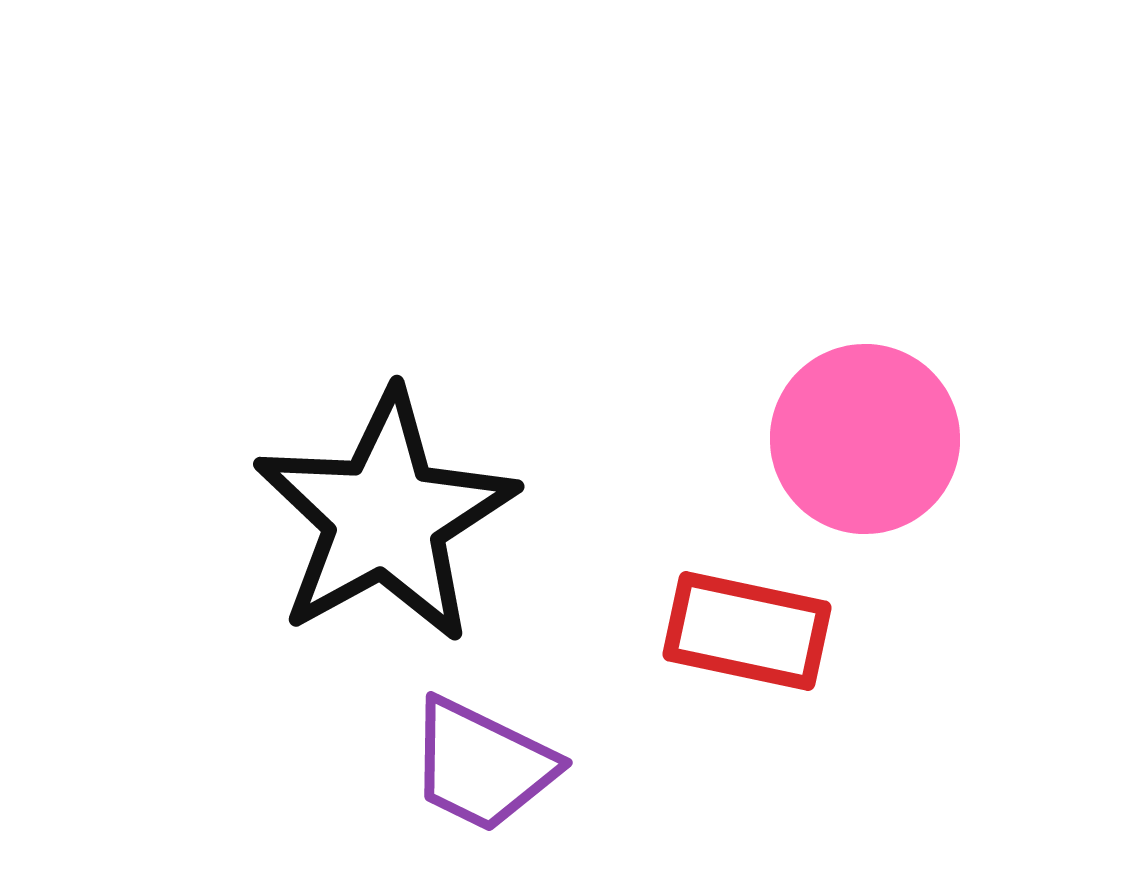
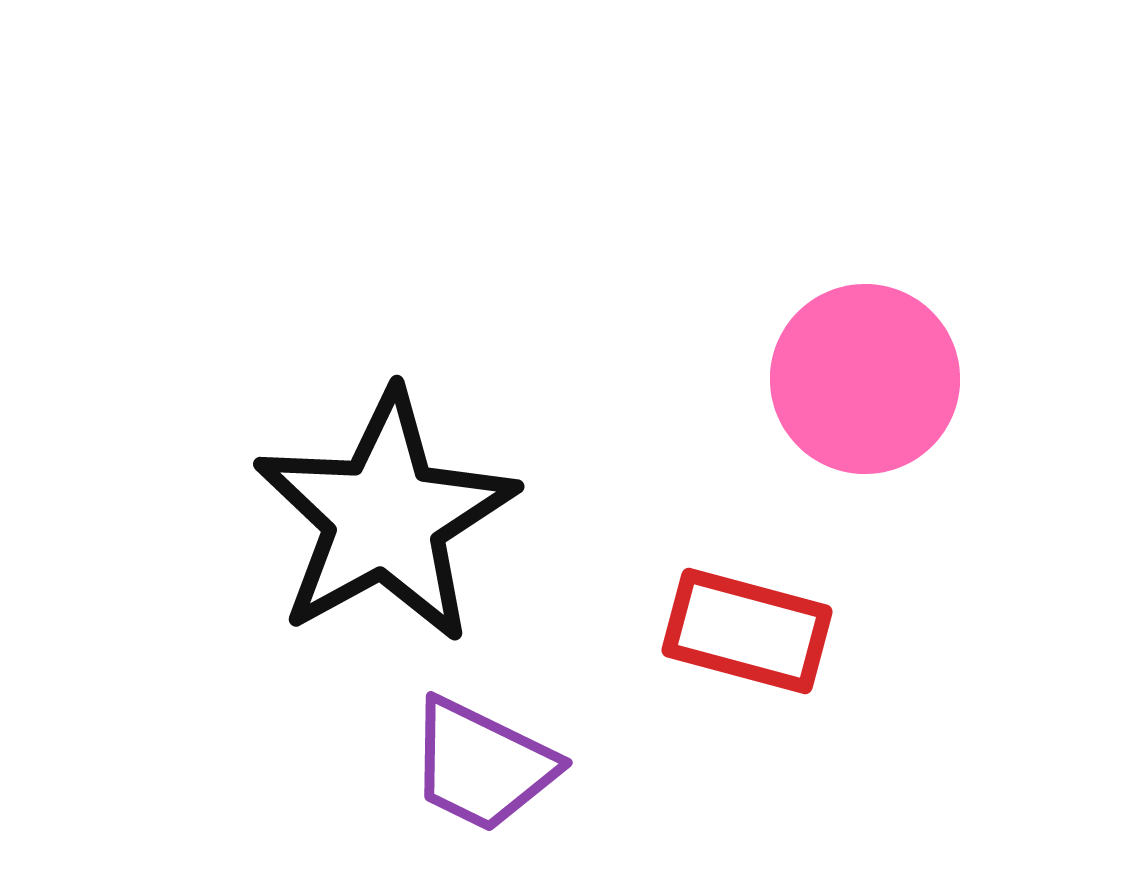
pink circle: moved 60 px up
red rectangle: rotated 3 degrees clockwise
